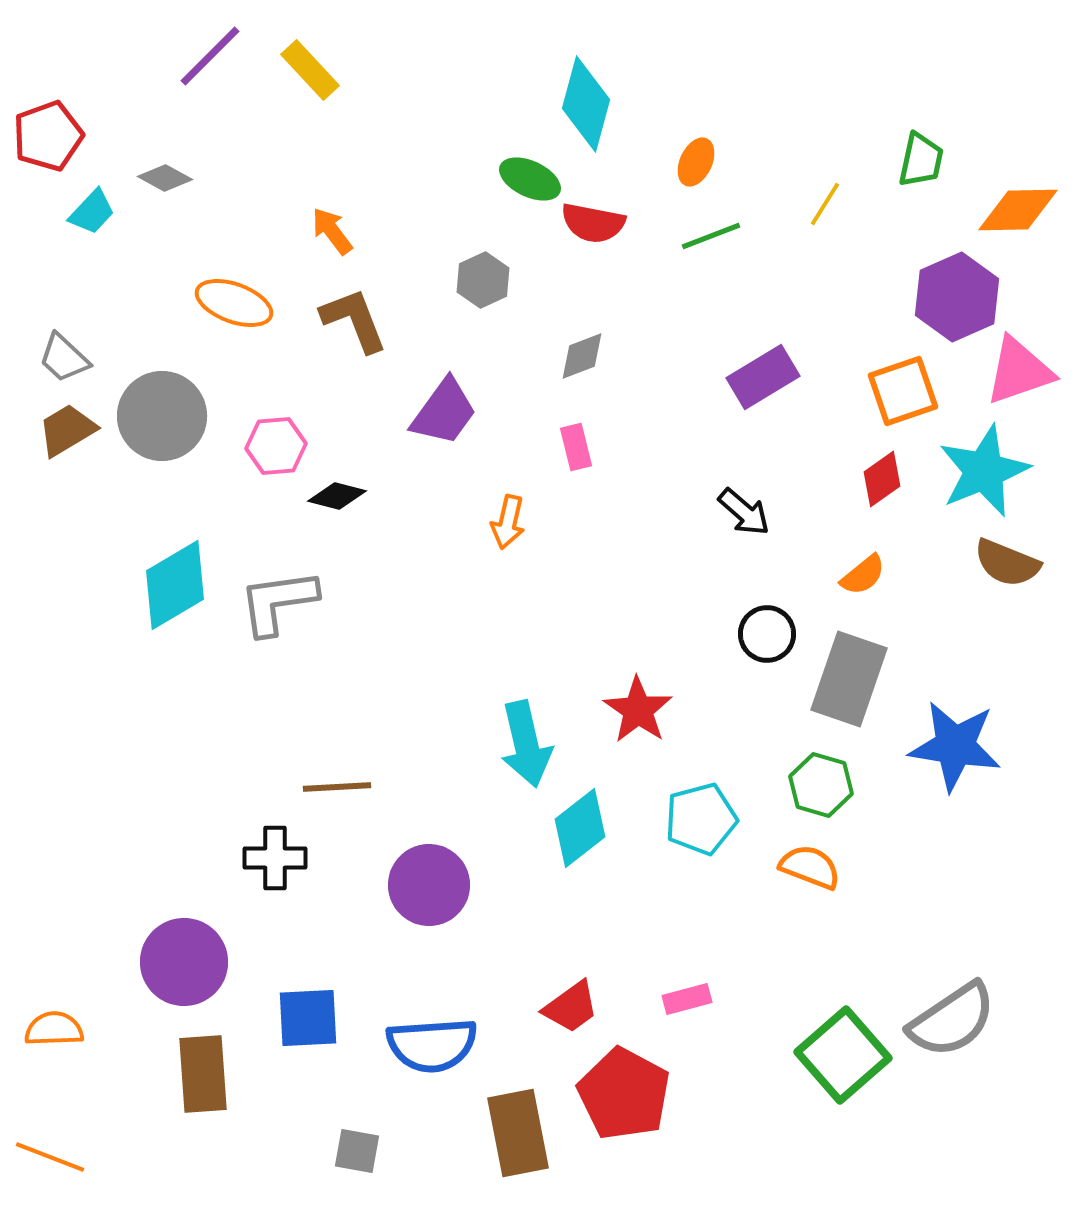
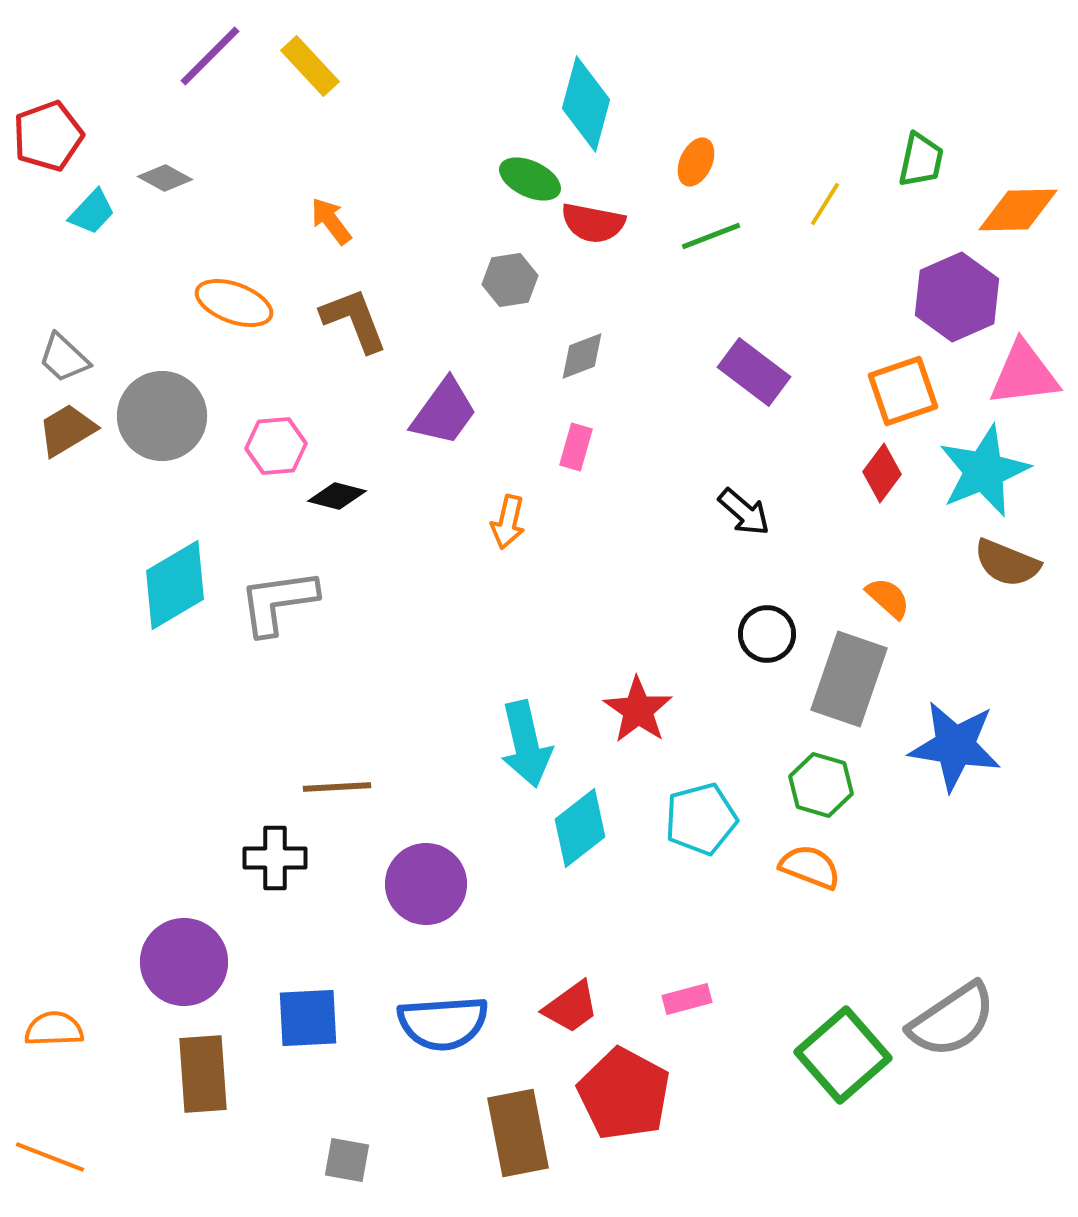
yellow rectangle at (310, 70): moved 4 px up
orange arrow at (332, 231): moved 1 px left, 10 px up
gray hexagon at (483, 280): moved 27 px right; rotated 16 degrees clockwise
pink triangle at (1019, 371): moved 5 px right, 3 px down; rotated 12 degrees clockwise
purple rectangle at (763, 377): moved 9 px left, 5 px up; rotated 68 degrees clockwise
pink rectangle at (576, 447): rotated 30 degrees clockwise
red diamond at (882, 479): moved 6 px up; rotated 18 degrees counterclockwise
orange semicircle at (863, 575): moved 25 px right, 23 px down; rotated 99 degrees counterclockwise
purple circle at (429, 885): moved 3 px left, 1 px up
blue semicircle at (432, 1045): moved 11 px right, 22 px up
gray square at (357, 1151): moved 10 px left, 9 px down
